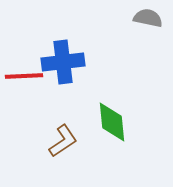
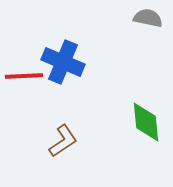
blue cross: rotated 30 degrees clockwise
green diamond: moved 34 px right
